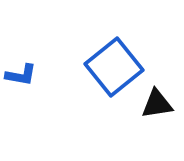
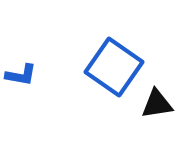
blue square: rotated 16 degrees counterclockwise
